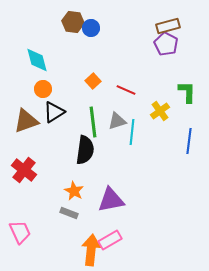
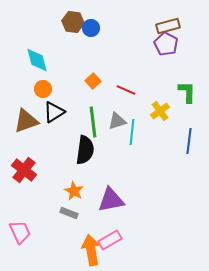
orange arrow: rotated 16 degrees counterclockwise
